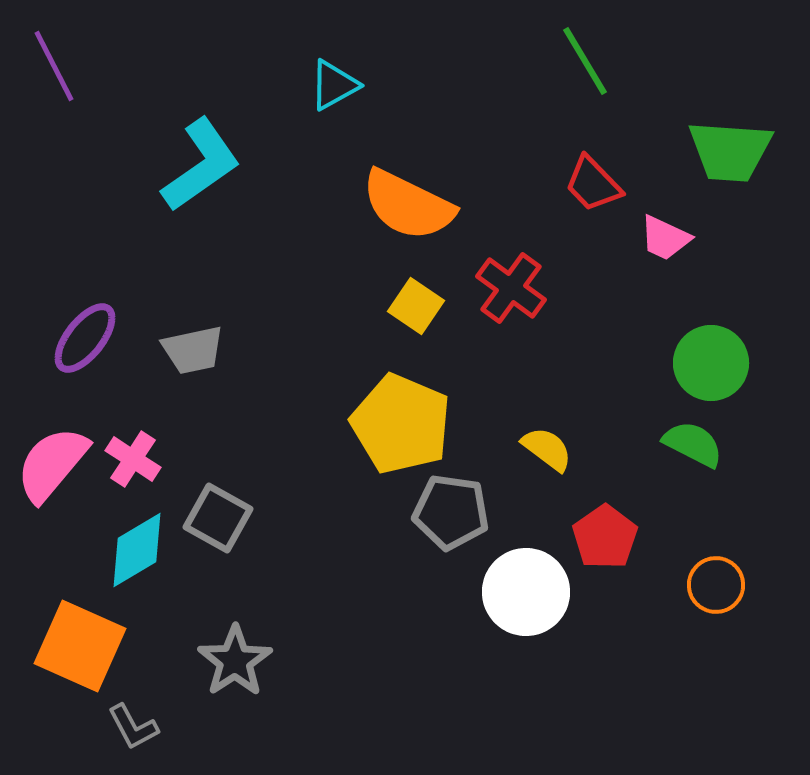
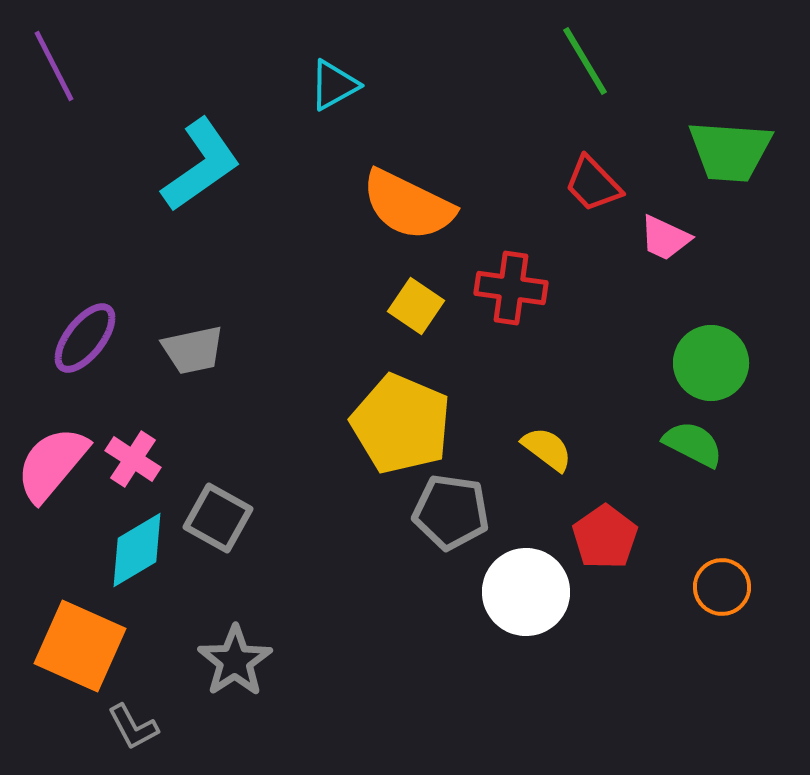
red cross: rotated 28 degrees counterclockwise
orange circle: moved 6 px right, 2 px down
